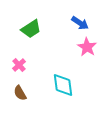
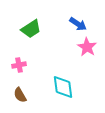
blue arrow: moved 2 px left, 1 px down
pink cross: rotated 32 degrees clockwise
cyan diamond: moved 2 px down
brown semicircle: moved 2 px down
